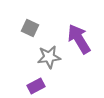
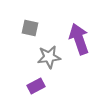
gray square: rotated 12 degrees counterclockwise
purple arrow: rotated 12 degrees clockwise
